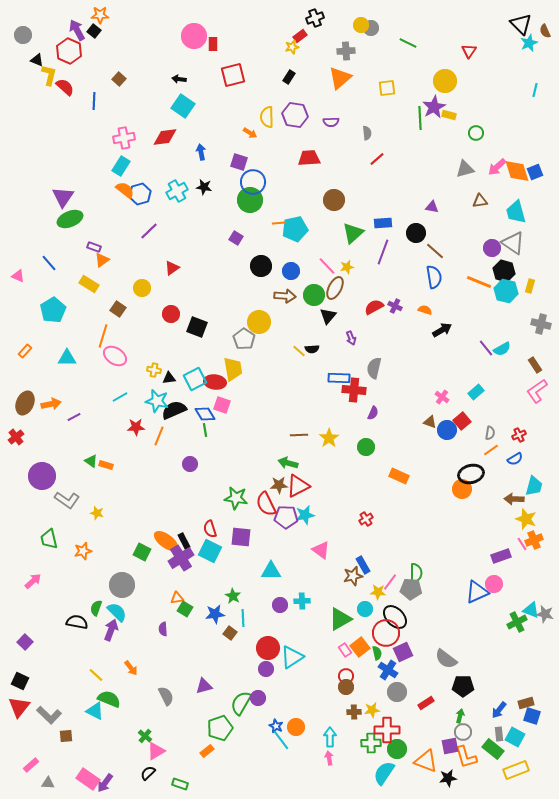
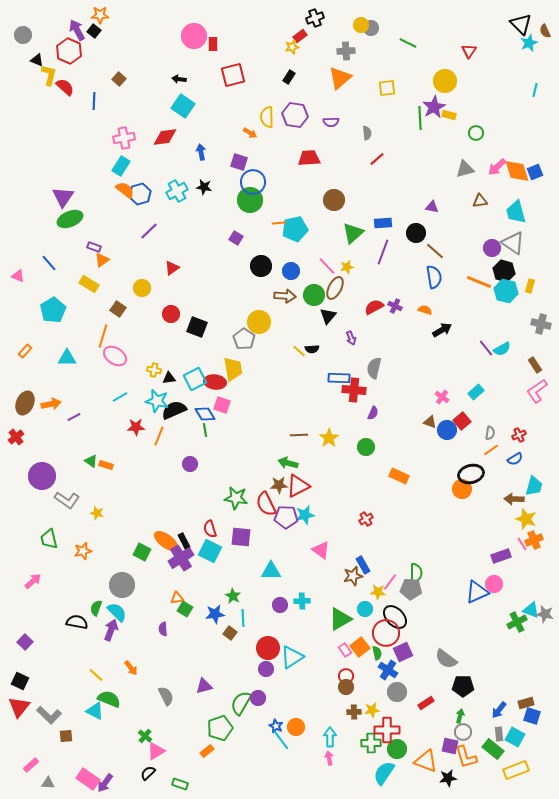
purple square at (450, 746): rotated 24 degrees clockwise
